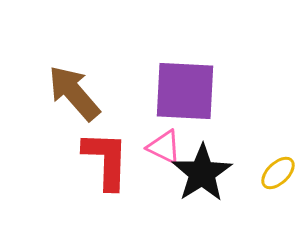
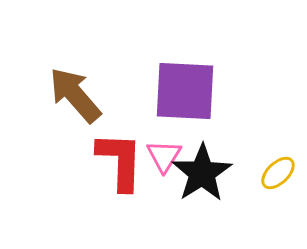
brown arrow: moved 1 px right, 2 px down
pink triangle: moved 9 px down; rotated 36 degrees clockwise
red L-shape: moved 14 px right, 1 px down
